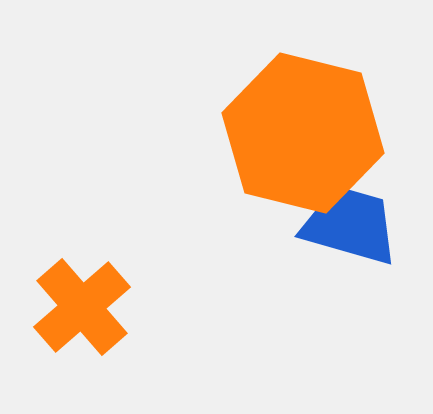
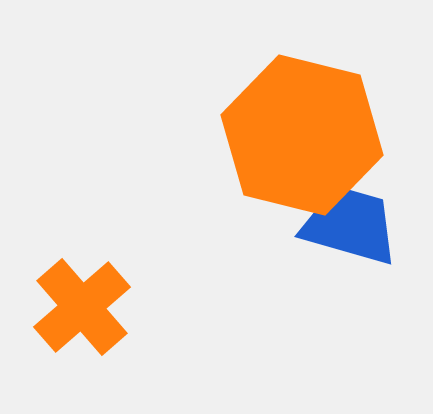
orange hexagon: moved 1 px left, 2 px down
